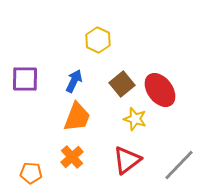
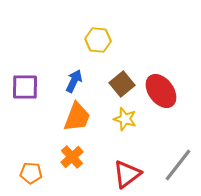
yellow hexagon: rotated 20 degrees counterclockwise
purple square: moved 8 px down
red ellipse: moved 1 px right, 1 px down
yellow star: moved 10 px left
red triangle: moved 14 px down
gray line: moved 1 px left; rotated 6 degrees counterclockwise
